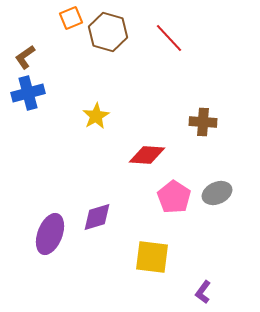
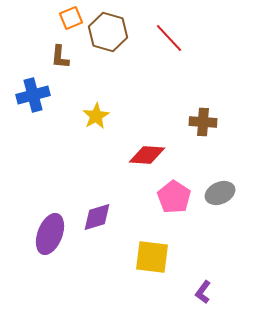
brown L-shape: moved 35 px right; rotated 50 degrees counterclockwise
blue cross: moved 5 px right, 2 px down
gray ellipse: moved 3 px right
